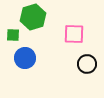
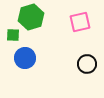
green hexagon: moved 2 px left
pink square: moved 6 px right, 12 px up; rotated 15 degrees counterclockwise
